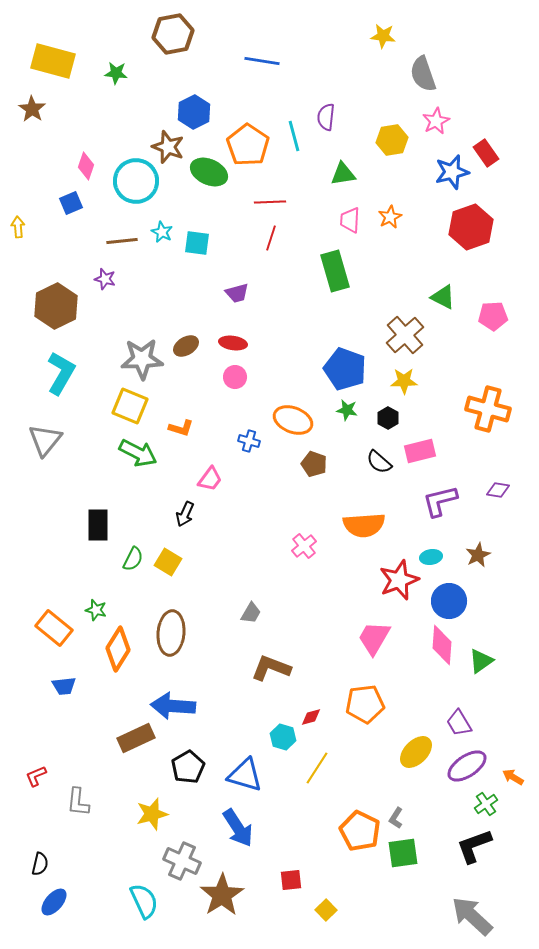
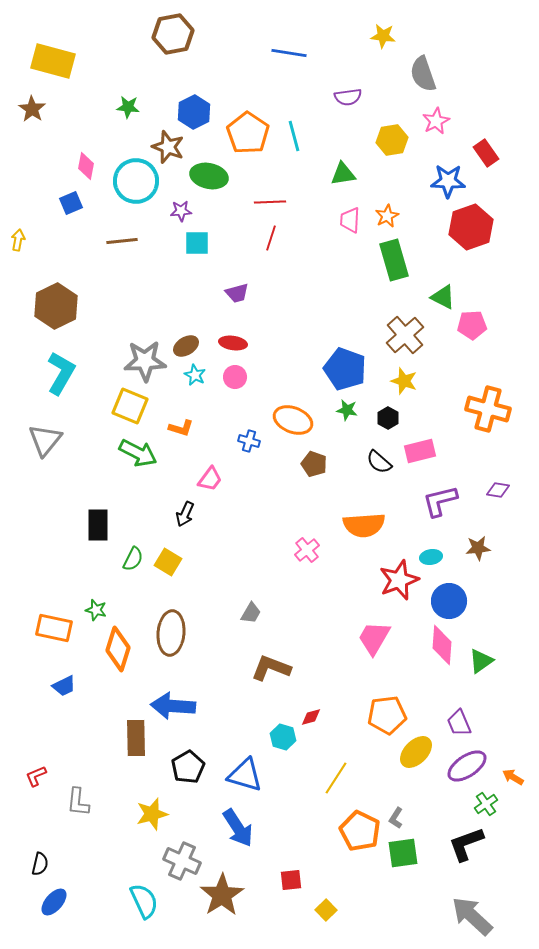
blue line at (262, 61): moved 27 px right, 8 px up
green star at (116, 73): moved 12 px right, 34 px down
purple semicircle at (326, 117): moved 22 px right, 20 px up; rotated 104 degrees counterclockwise
orange pentagon at (248, 145): moved 12 px up
pink diamond at (86, 166): rotated 8 degrees counterclockwise
green ellipse at (209, 172): moved 4 px down; rotated 12 degrees counterclockwise
blue star at (452, 172): moved 4 px left, 9 px down; rotated 16 degrees clockwise
orange star at (390, 217): moved 3 px left, 1 px up
yellow arrow at (18, 227): moved 13 px down; rotated 15 degrees clockwise
cyan star at (162, 232): moved 33 px right, 143 px down
cyan square at (197, 243): rotated 8 degrees counterclockwise
green rectangle at (335, 271): moved 59 px right, 11 px up
purple star at (105, 279): moved 76 px right, 68 px up; rotated 20 degrees counterclockwise
pink pentagon at (493, 316): moved 21 px left, 9 px down
gray star at (142, 359): moved 3 px right, 2 px down
yellow star at (404, 381): rotated 20 degrees clockwise
pink cross at (304, 546): moved 3 px right, 4 px down
brown star at (478, 555): moved 7 px up; rotated 20 degrees clockwise
orange rectangle at (54, 628): rotated 27 degrees counterclockwise
orange diamond at (118, 649): rotated 15 degrees counterclockwise
blue trapezoid at (64, 686): rotated 20 degrees counterclockwise
orange pentagon at (365, 704): moved 22 px right, 11 px down
purple trapezoid at (459, 723): rotated 8 degrees clockwise
brown rectangle at (136, 738): rotated 66 degrees counterclockwise
yellow line at (317, 768): moved 19 px right, 10 px down
black L-shape at (474, 846): moved 8 px left, 2 px up
